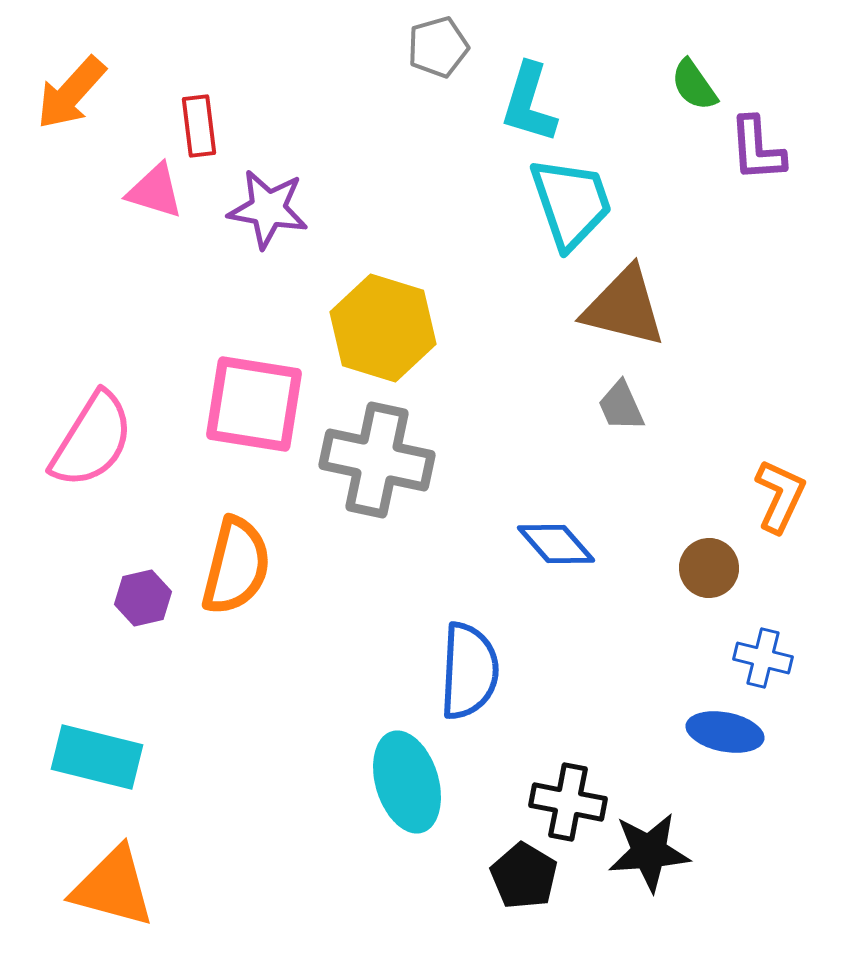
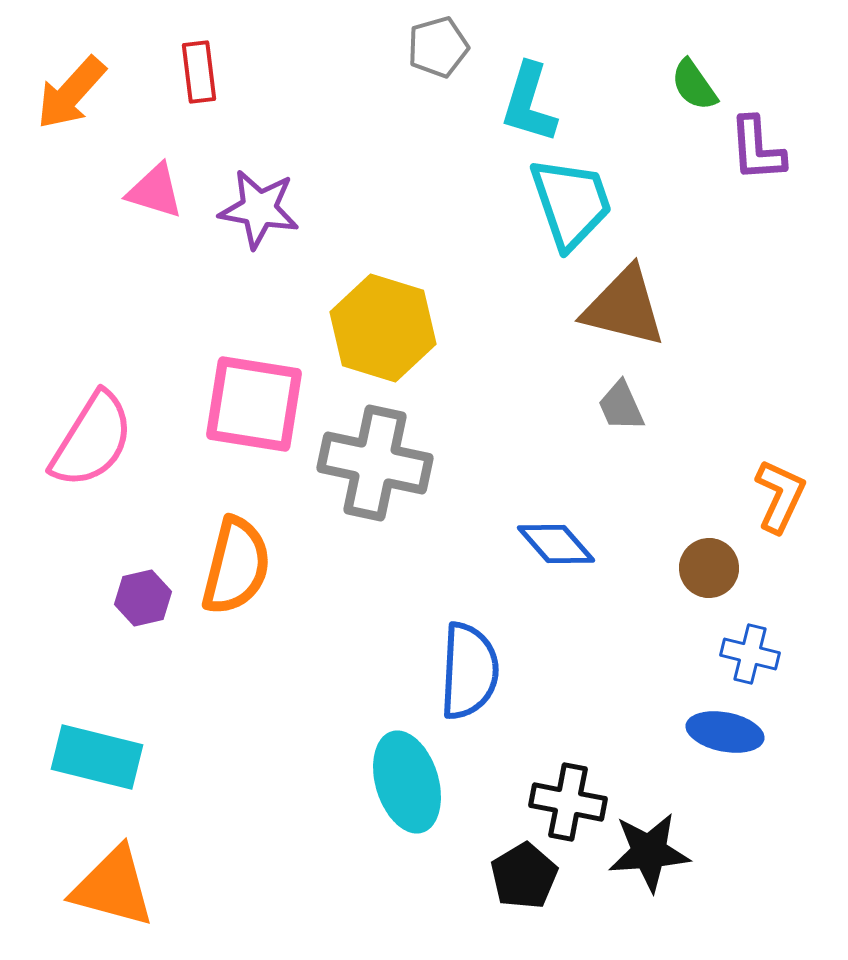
red rectangle: moved 54 px up
purple star: moved 9 px left
gray cross: moved 2 px left, 3 px down
blue cross: moved 13 px left, 4 px up
black pentagon: rotated 10 degrees clockwise
